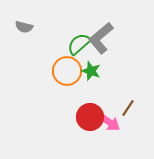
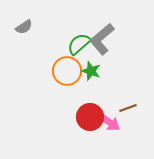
gray semicircle: rotated 48 degrees counterclockwise
gray L-shape: moved 1 px right, 1 px down
brown line: rotated 36 degrees clockwise
